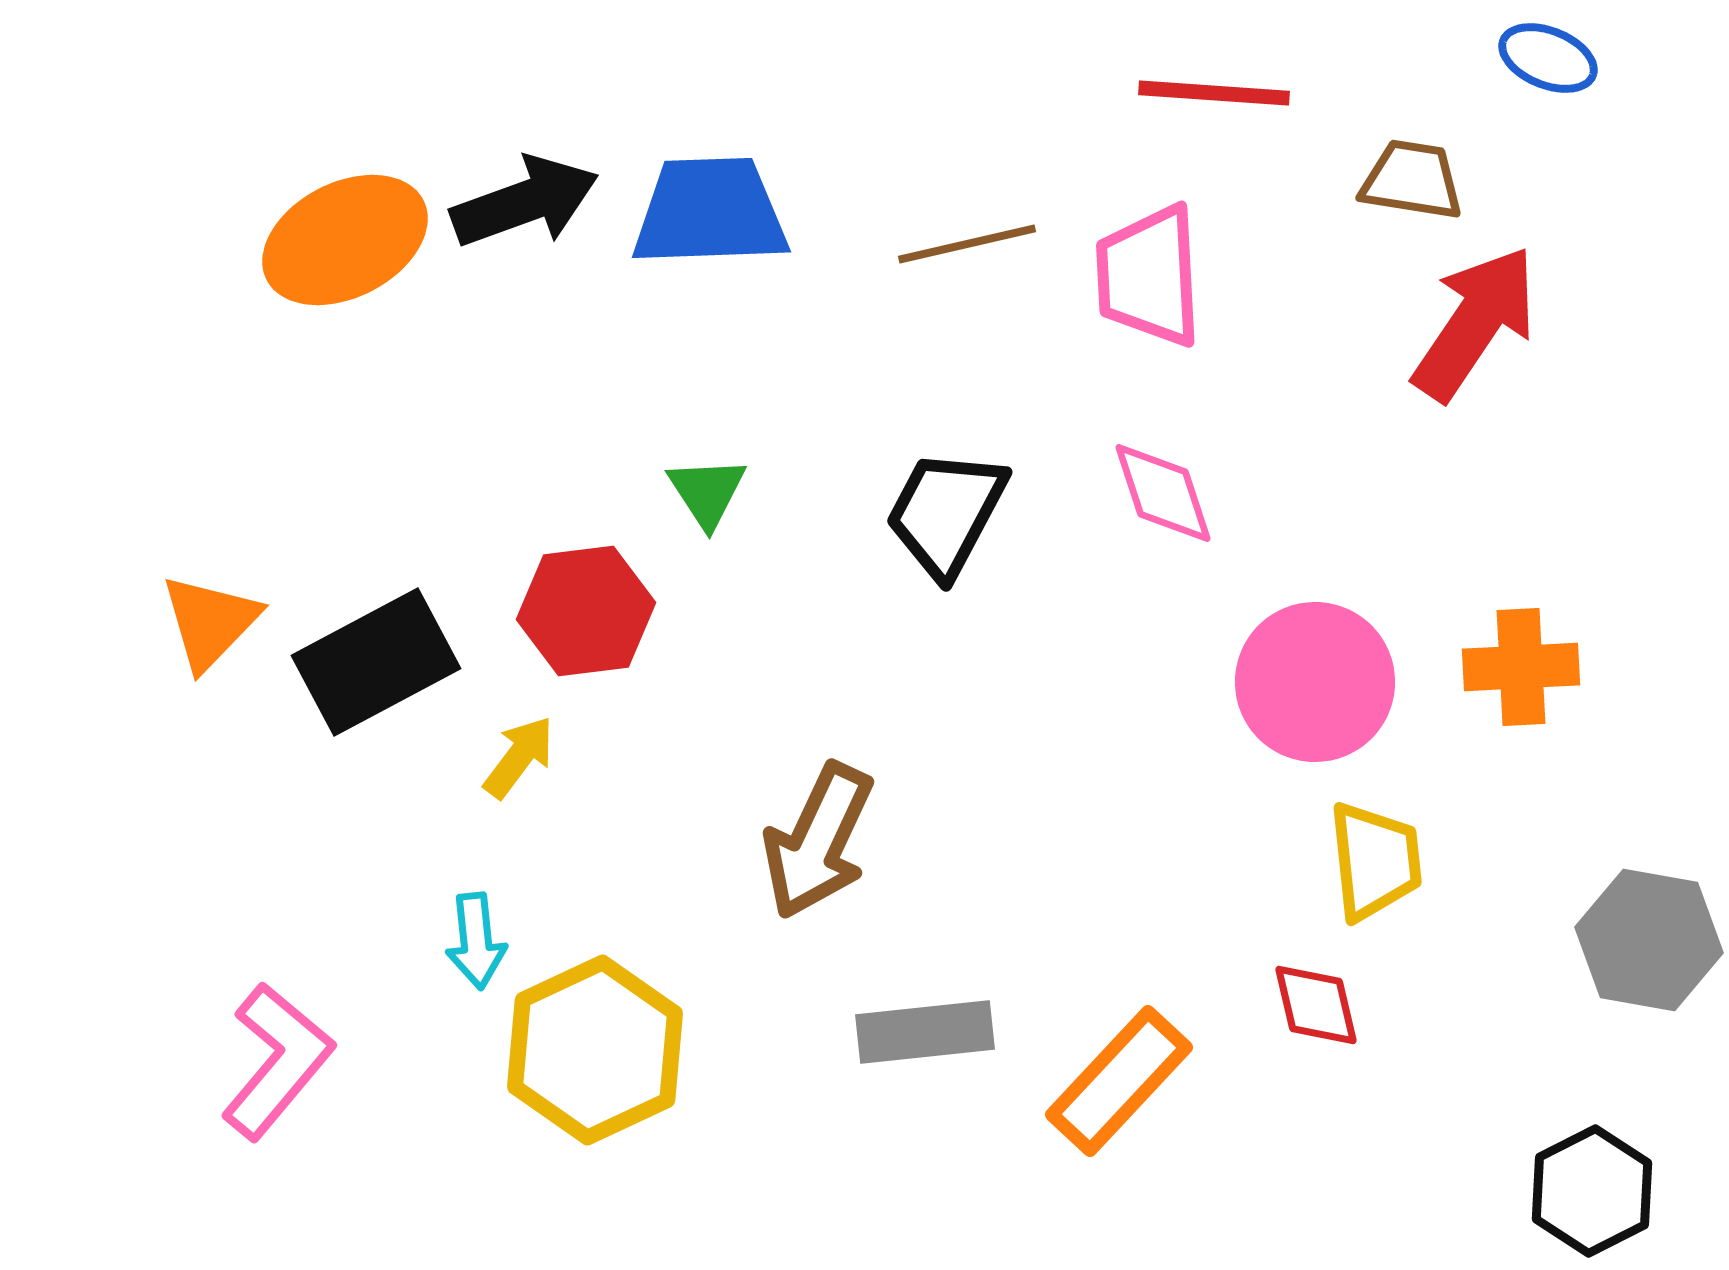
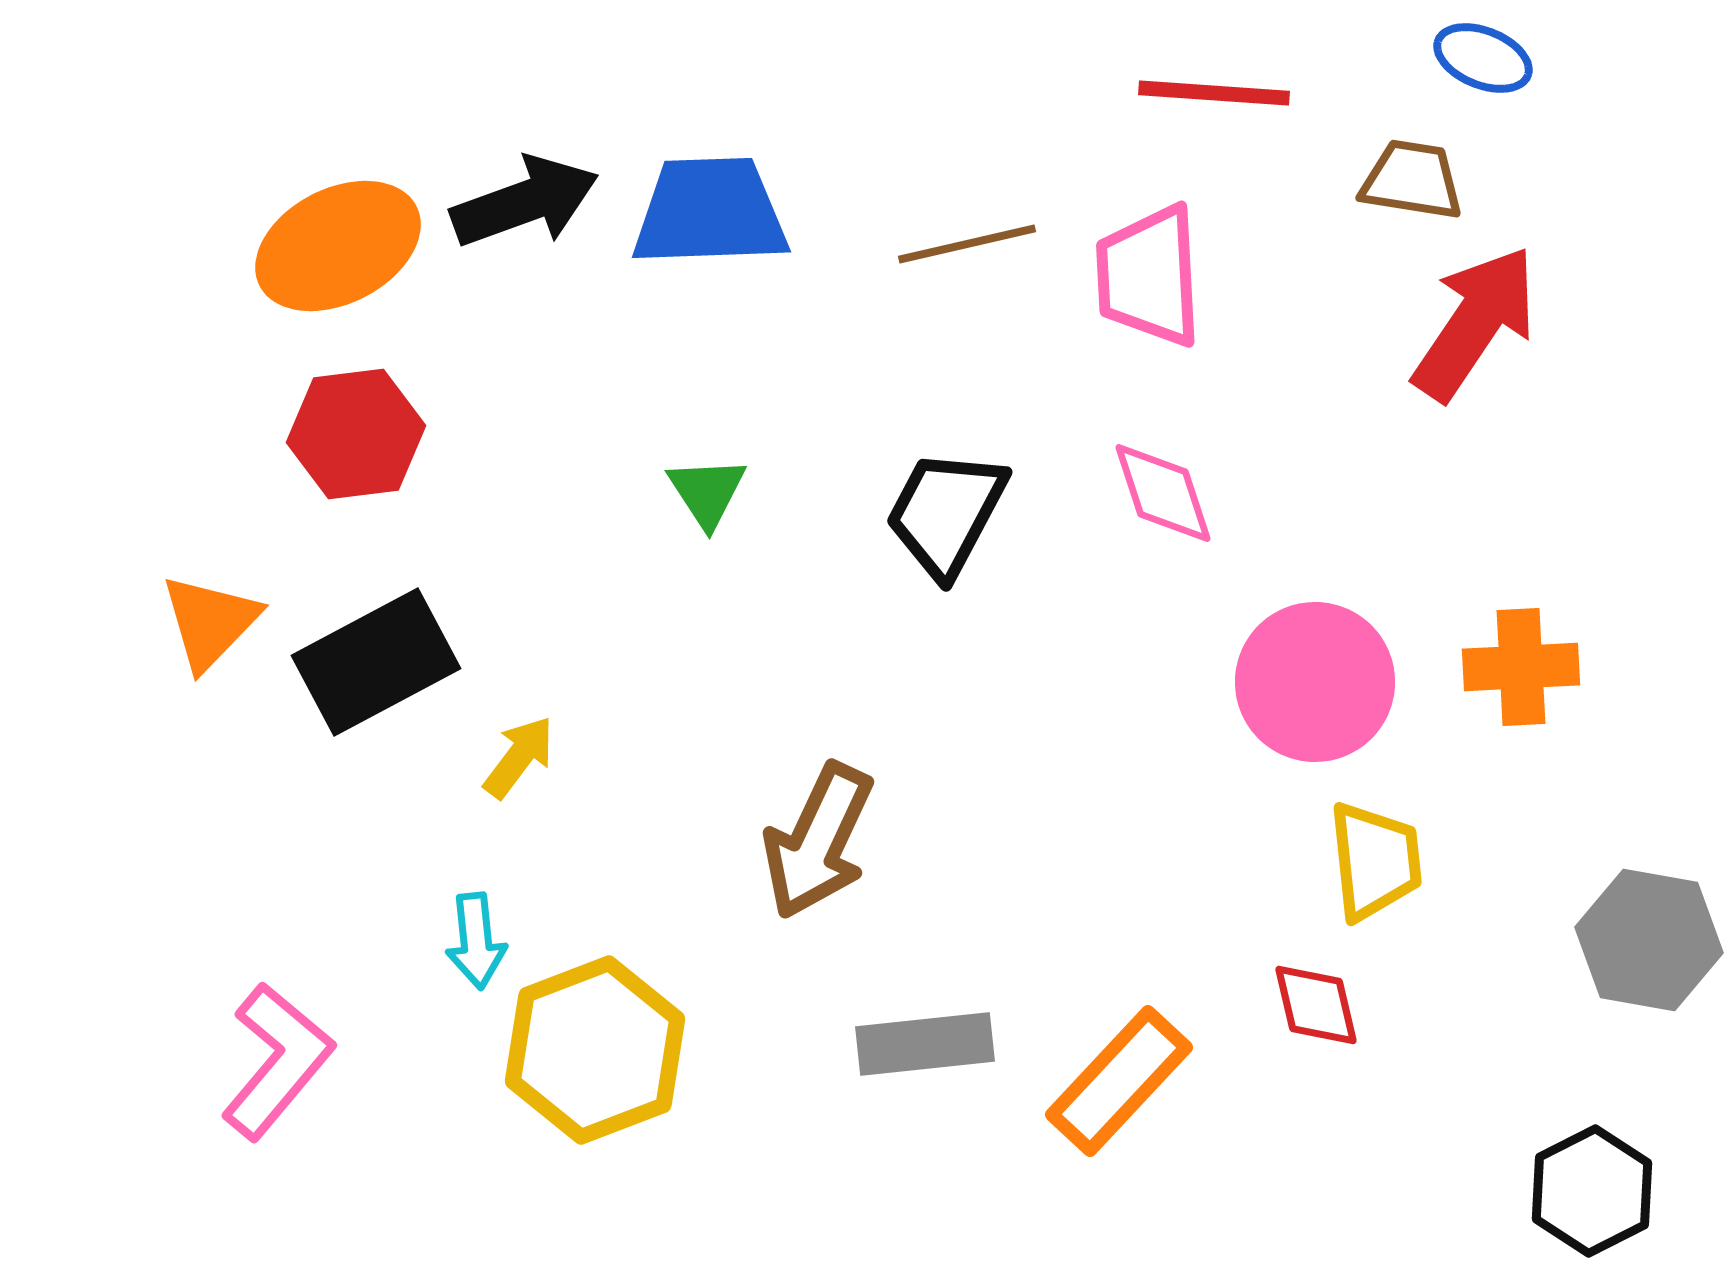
blue ellipse: moved 65 px left
orange ellipse: moved 7 px left, 6 px down
red hexagon: moved 230 px left, 177 px up
gray rectangle: moved 12 px down
yellow hexagon: rotated 4 degrees clockwise
